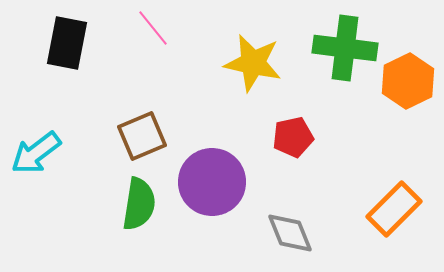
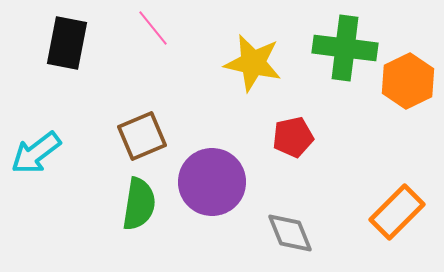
orange rectangle: moved 3 px right, 3 px down
